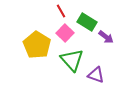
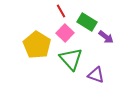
green triangle: moved 1 px left, 1 px up
